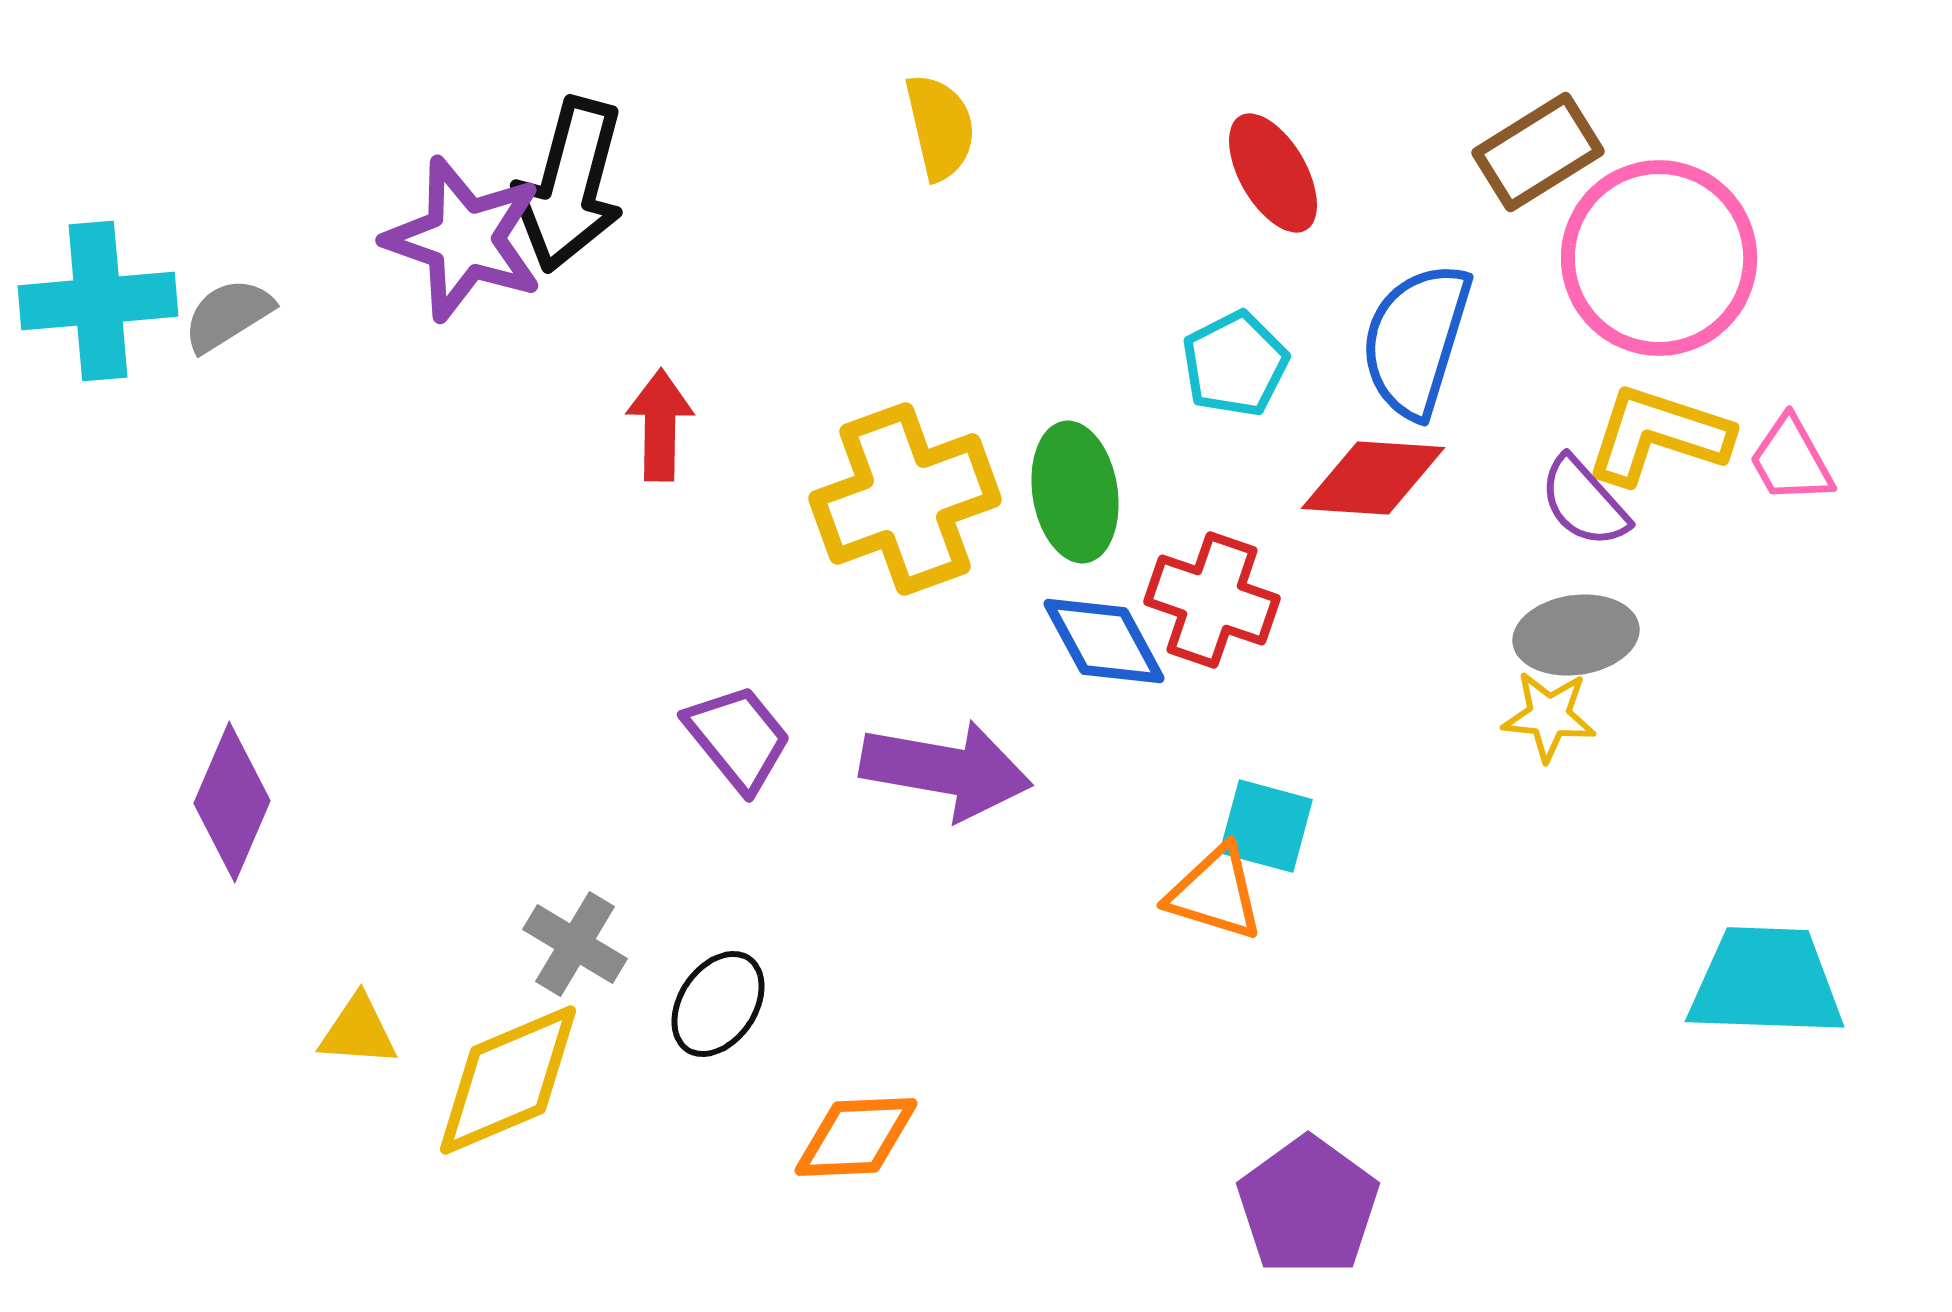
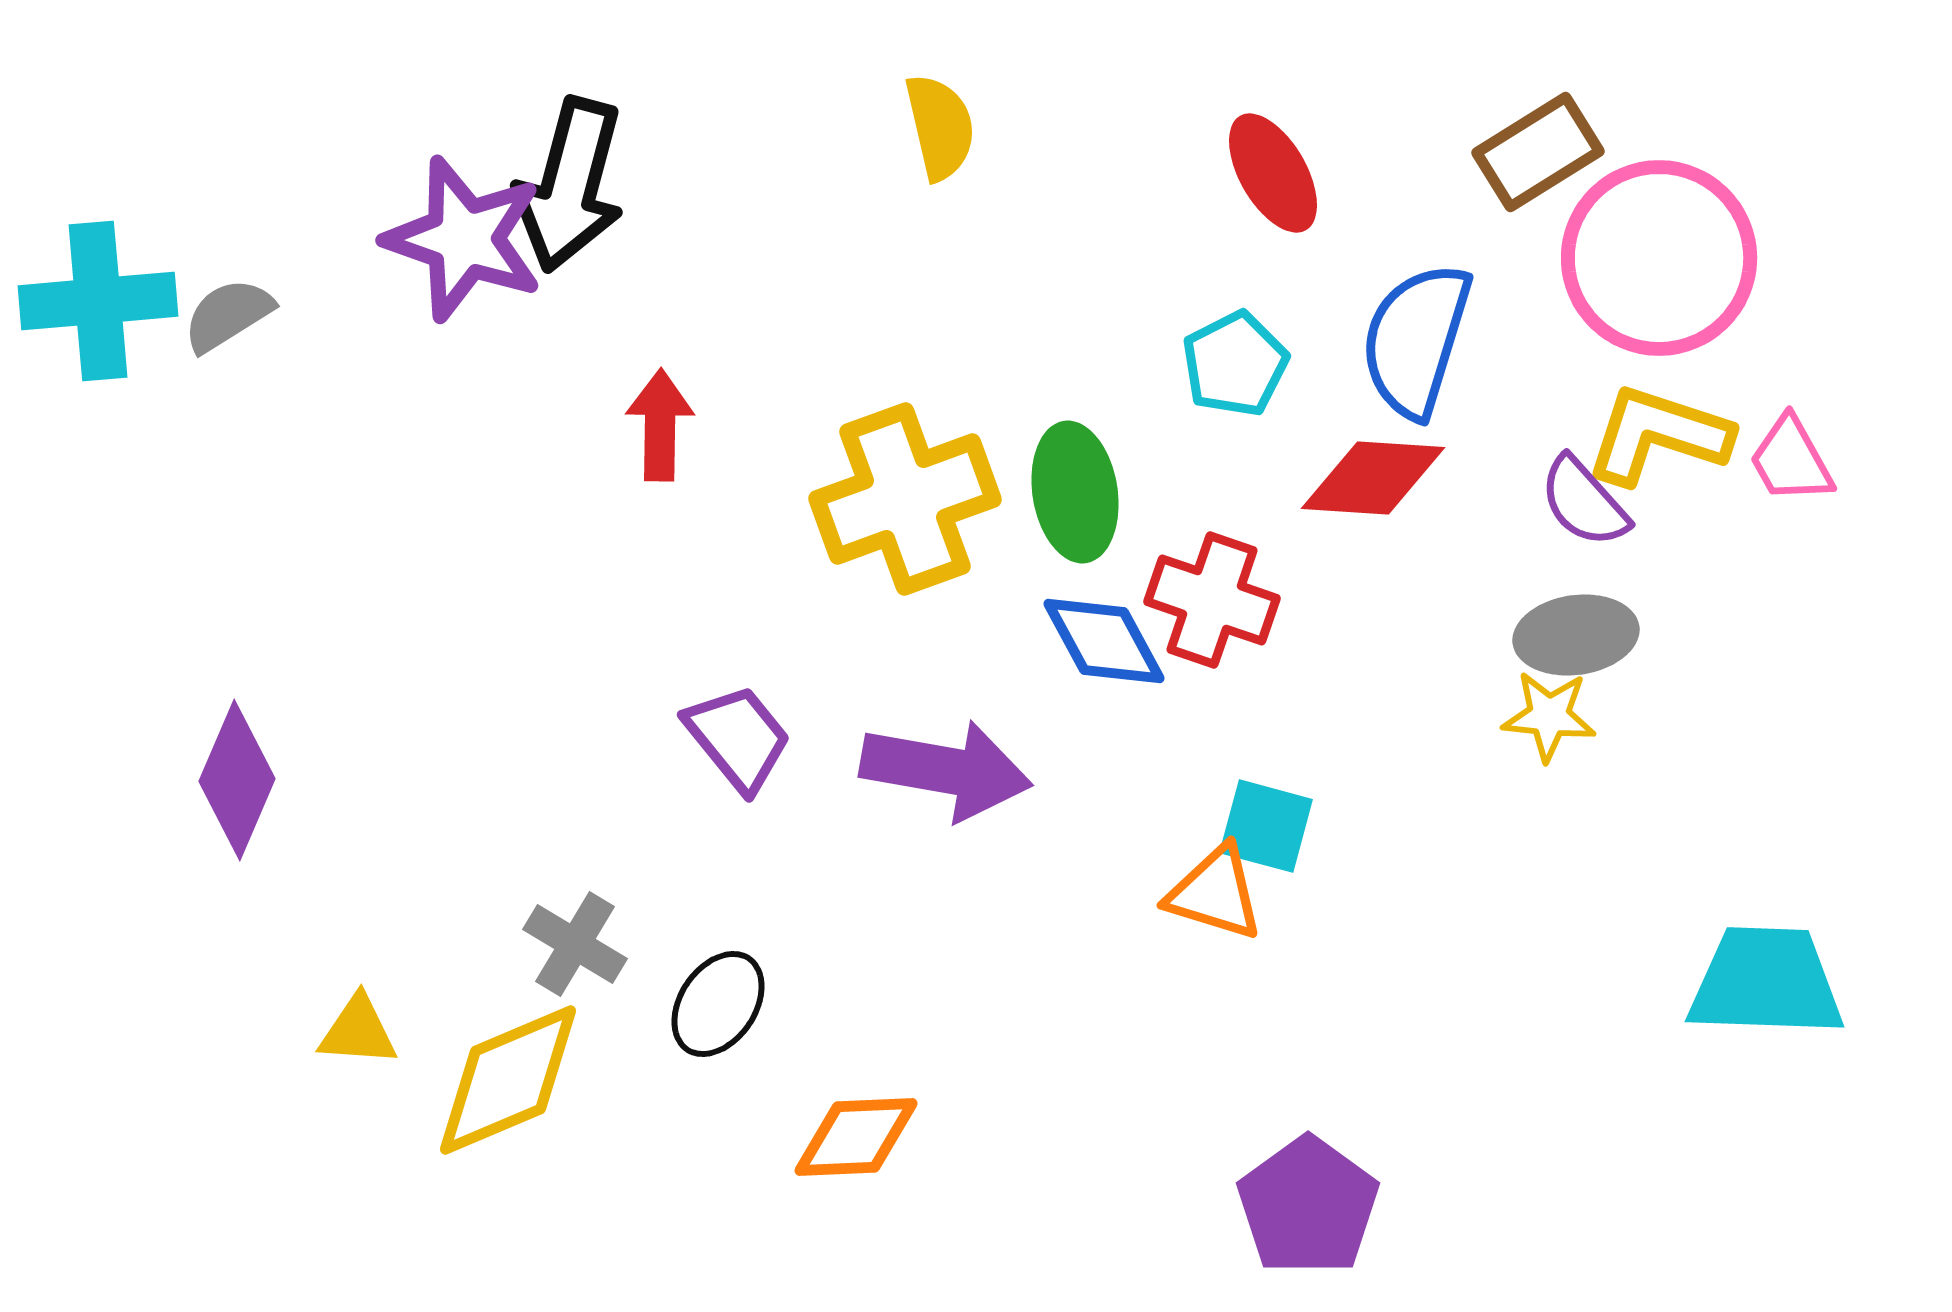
purple diamond: moved 5 px right, 22 px up
